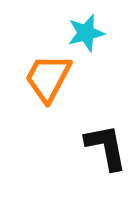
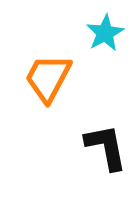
cyan star: moved 19 px right; rotated 15 degrees counterclockwise
